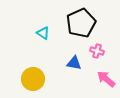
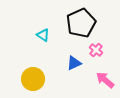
cyan triangle: moved 2 px down
pink cross: moved 1 px left, 1 px up; rotated 24 degrees clockwise
blue triangle: rotated 35 degrees counterclockwise
pink arrow: moved 1 px left, 1 px down
